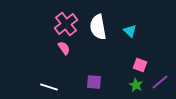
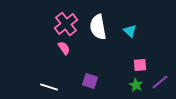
pink square: rotated 24 degrees counterclockwise
purple square: moved 4 px left, 1 px up; rotated 14 degrees clockwise
